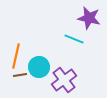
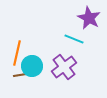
purple star: rotated 15 degrees clockwise
orange line: moved 1 px right, 3 px up
cyan circle: moved 7 px left, 1 px up
purple cross: moved 13 px up
